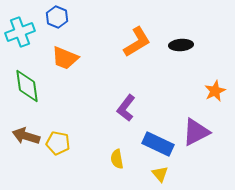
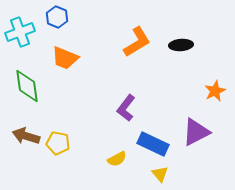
blue rectangle: moved 5 px left
yellow semicircle: rotated 108 degrees counterclockwise
